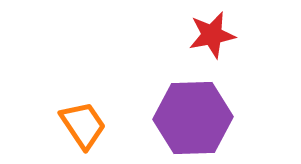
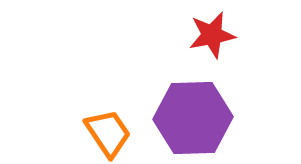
orange trapezoid: moved 25 px right, 8 px down
